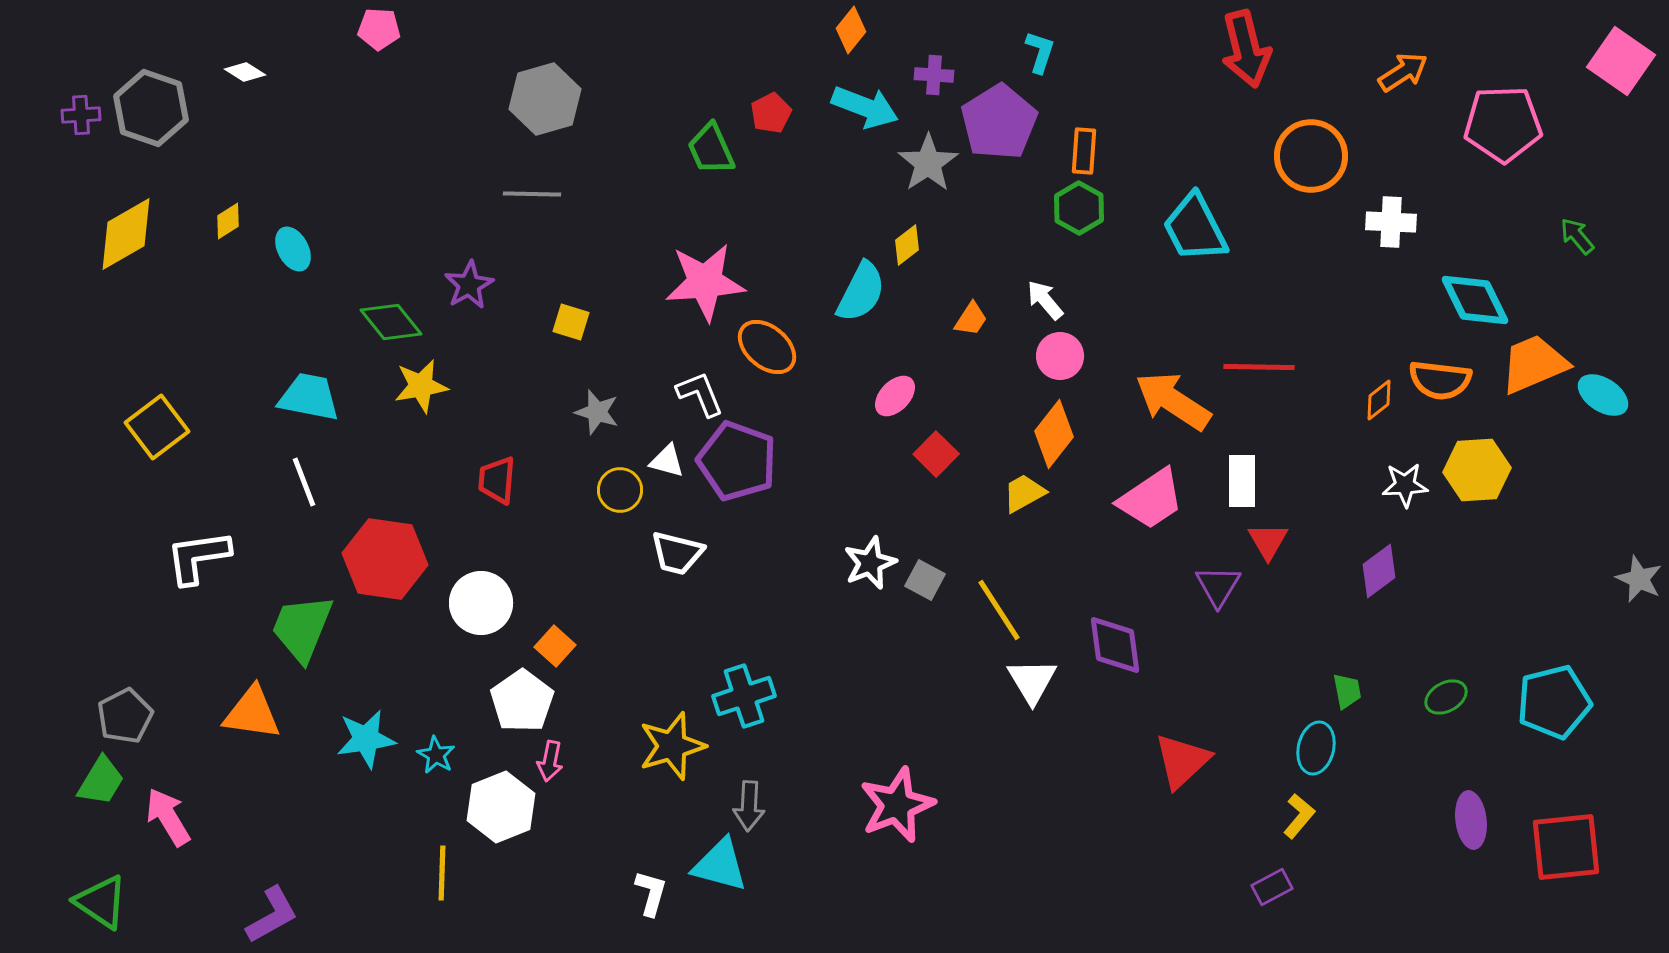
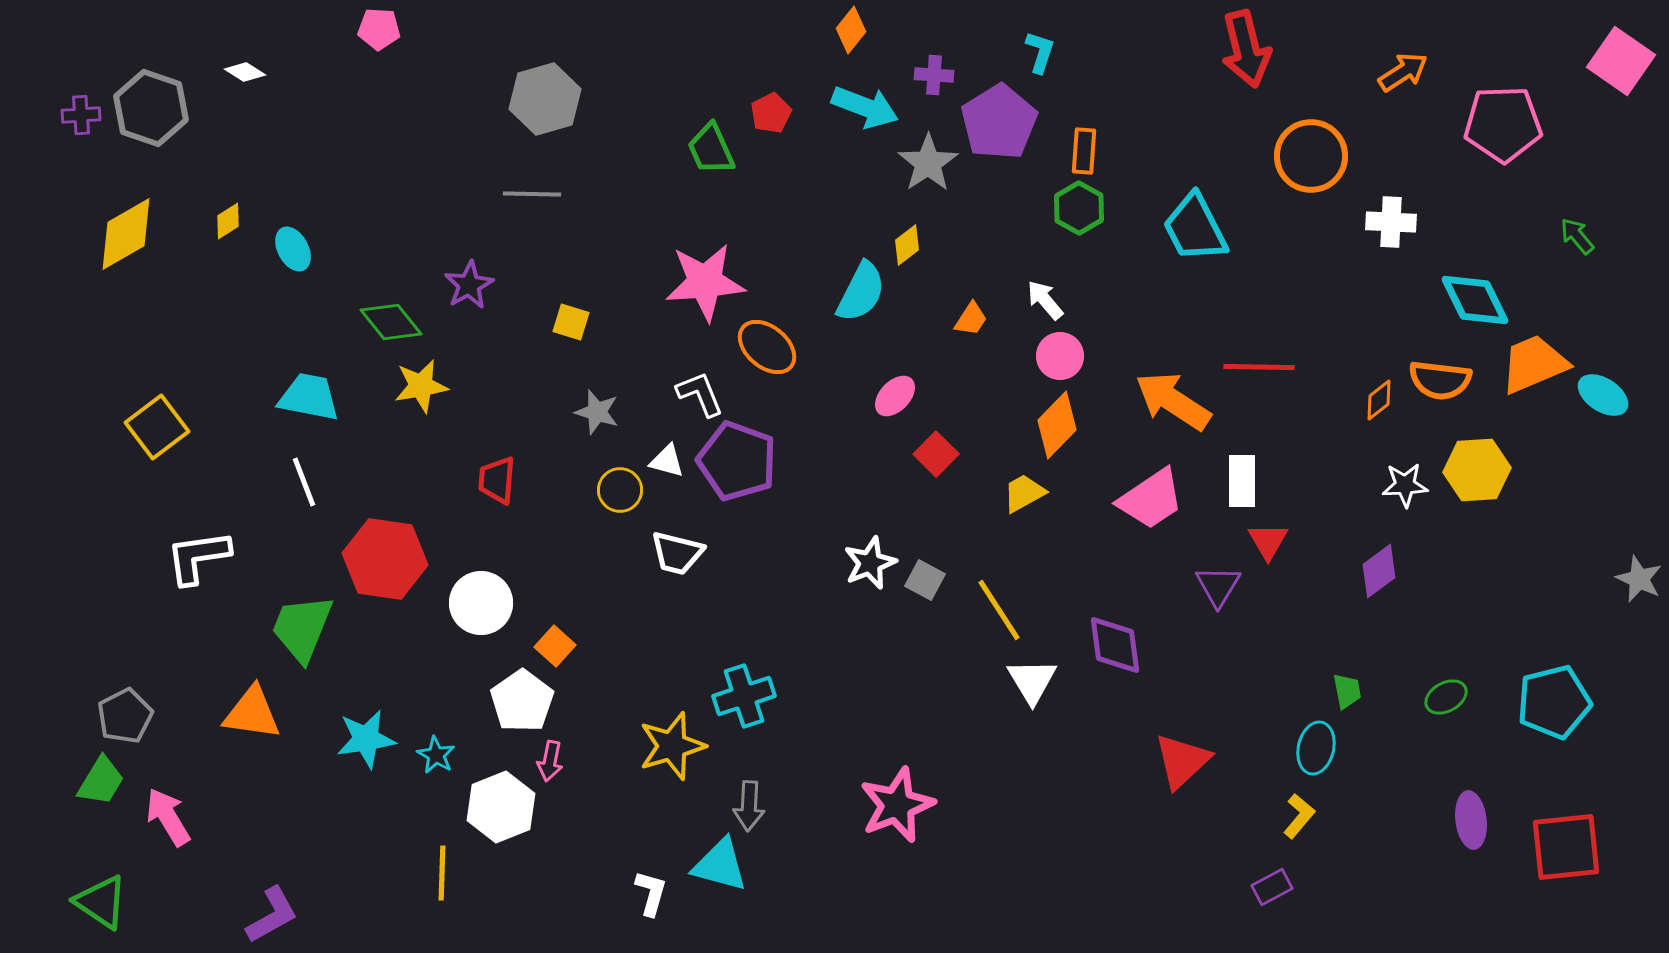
orange diamond at (1054, 434): moved 3 px right, 9 px up; rotated 6 degrees clockwise
